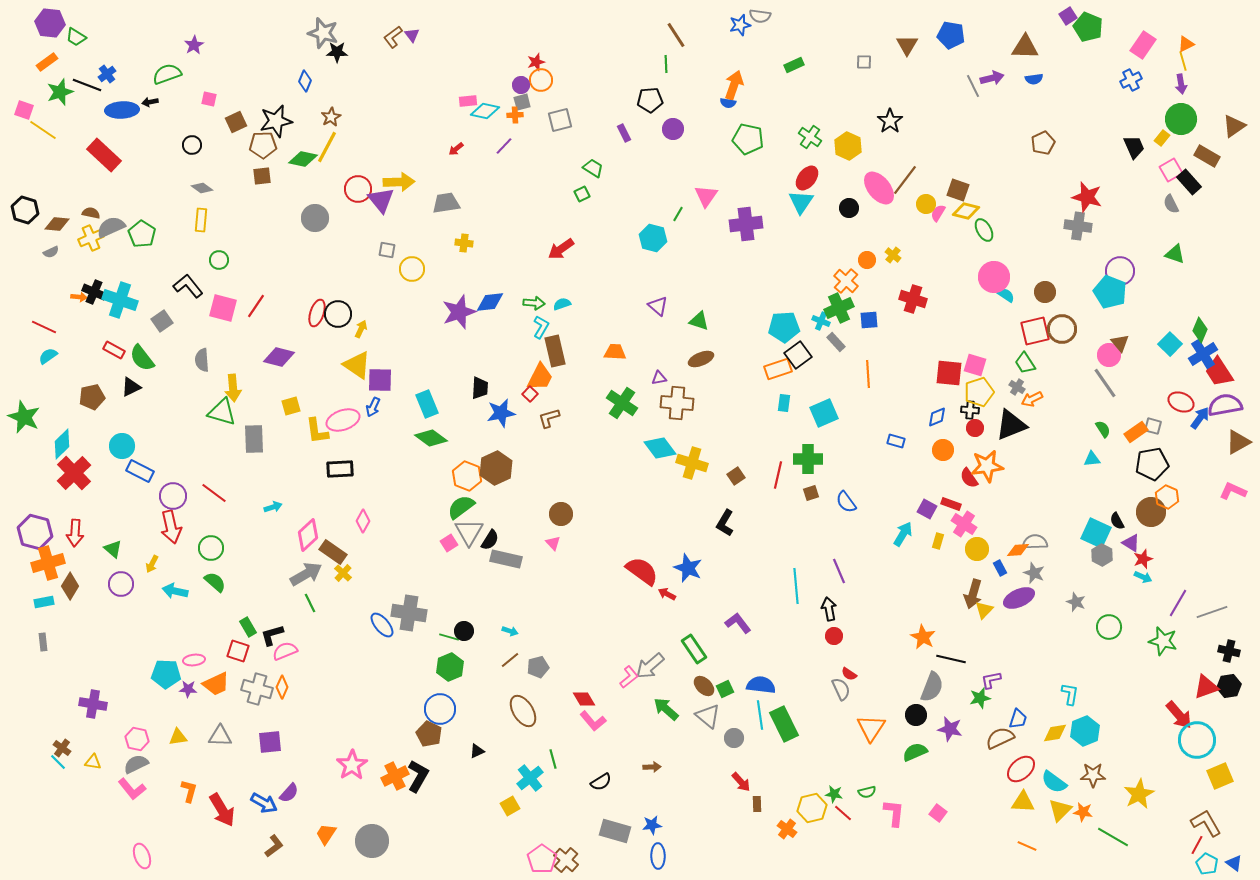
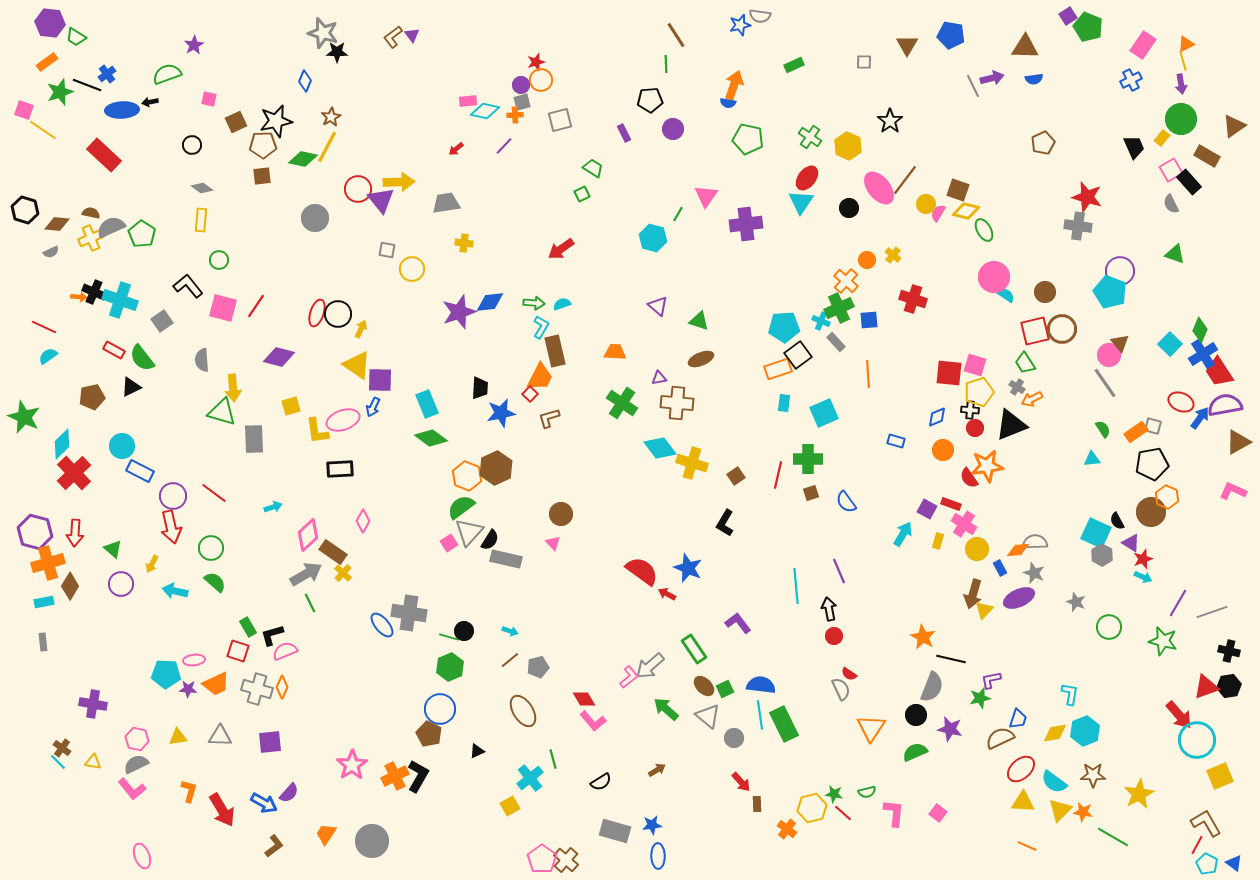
gray triangle at (469, 532): rotated 12 degrees clockwise
brown arrow at (652, 767): moved 5 px right, 3 px down; rotated 30 degrees counterclockwise
